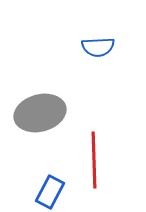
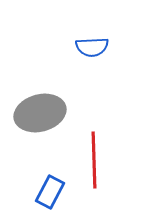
blue semicircle: moved 6 px left
